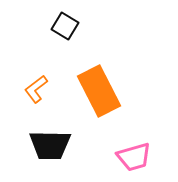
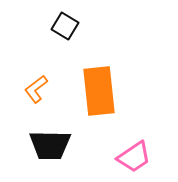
orange rectangle: rotated 21 degrees clockwise
pink trapezoid: rotated 18 degrees counterclockwise
